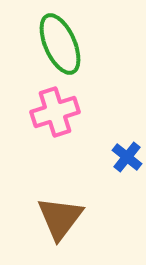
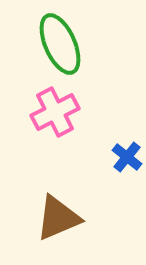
pink cross: rotated 9 degrees counterclockwise
brown triangle: moved 2 px left; rotated 30 degrees clockwise
